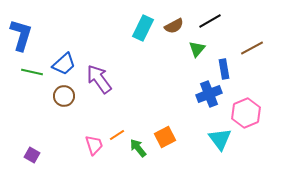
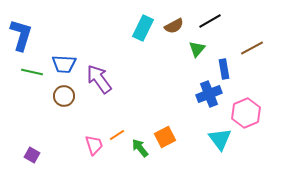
blue trapezoid: rotated 45 degrees clockwise
green arrow: moved 2 px right
